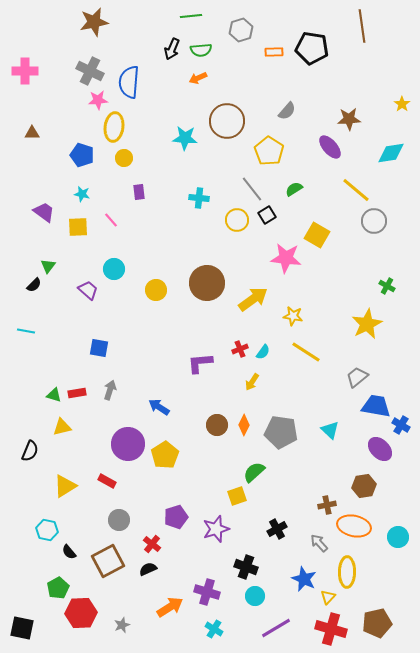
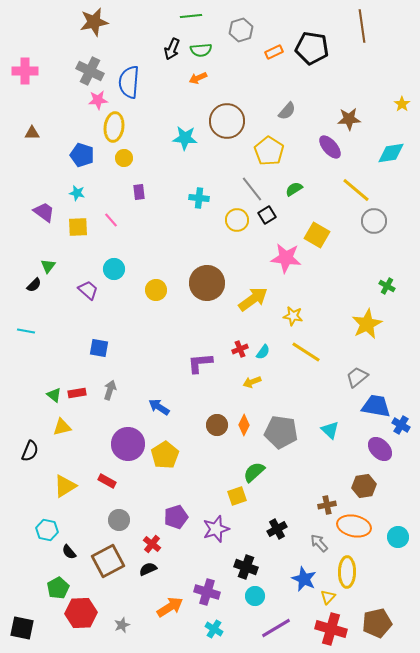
orange rectangle at (274, 52): rotated 24 degrees counterclockwise
cyan star at (82, 194): moved 5 px left, 1 px up
yellow arrow at (252, 382): rotated 36 degrees clockwise
green triangle at (54, 395): rotated 21 degrees clockwise
